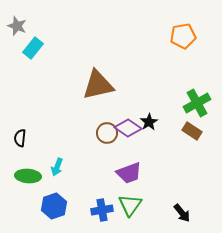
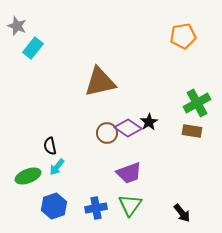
brown triangle: moved 2 px right, 3 px up
brown rectangle: rotated 24 degrees counterclockwise
black semicircle: moved 30 px right, 8 px down; rotated 18 degrees counterclockwise
cyan arrow: rotated 18 degrees clockwise
green ellipse: rotated 25 degrees counterclockwise
blue cross: moved 6 px left, 2 px up
